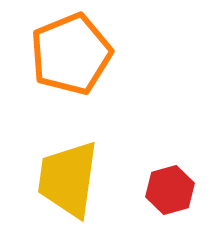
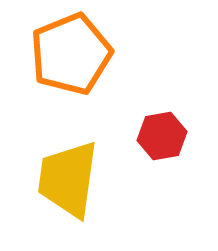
red hexagon: moved 8 px left, 54 px up; rotated 6 degrees clockwise
